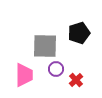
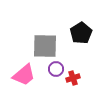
black pentagon: moved 2 px right; rotated 15 degrees counterclockwise
pink trapezoid: rotated 50 degrees clockwise
red cross: moved 3 px left, 2 px up; rotated 24 degrees clockwise
